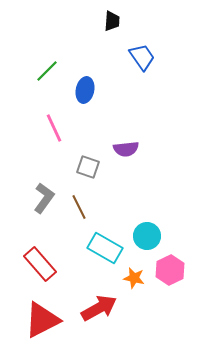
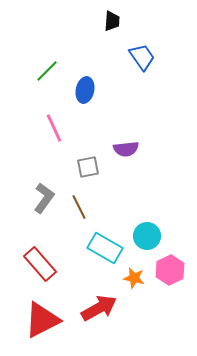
gray square: rotated 30 degrees counterclockwise
